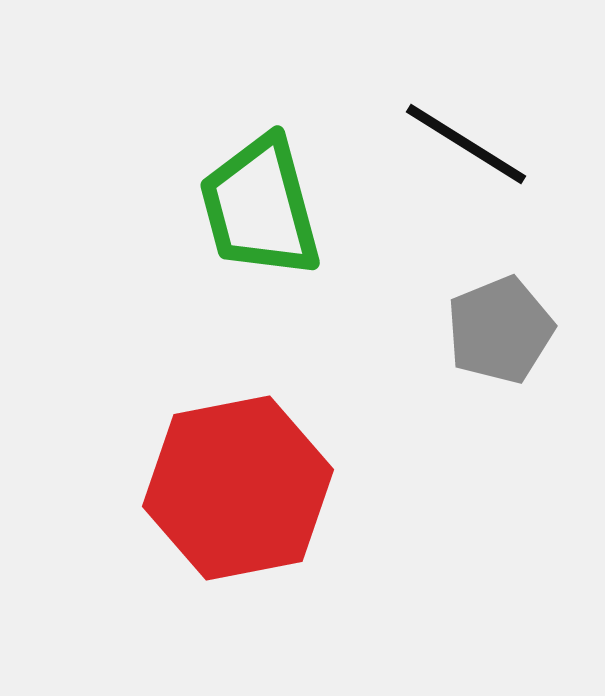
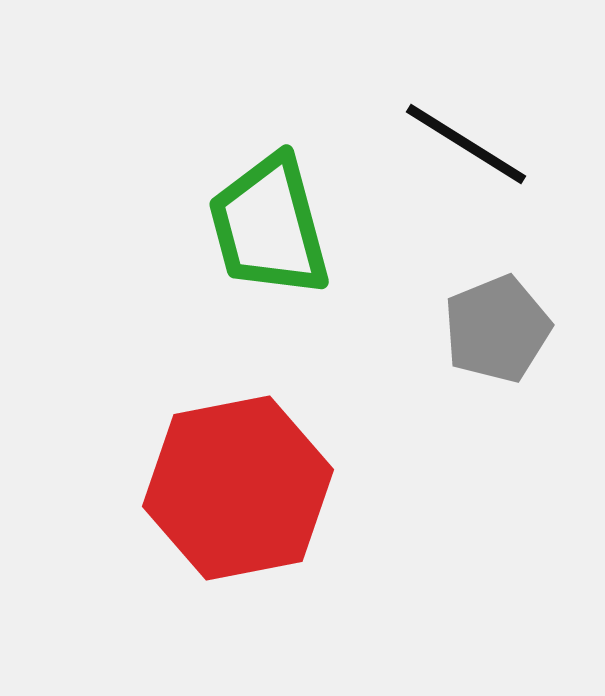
green trapezoid: moved 9 px right, 19 px down
gray pentagon: moved 3 px left, 1 px up
